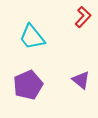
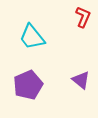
red L-shape: rotated 20 degrees counterclockwise
